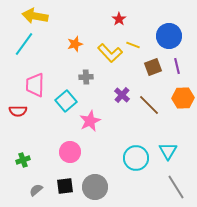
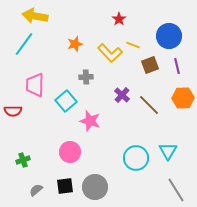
brown square: moved 3 px left, 2 px up
red semicircle: moved 5 px left
pink star: rotated 30 degrees counterclockwise
gray line: moved 3 px down
